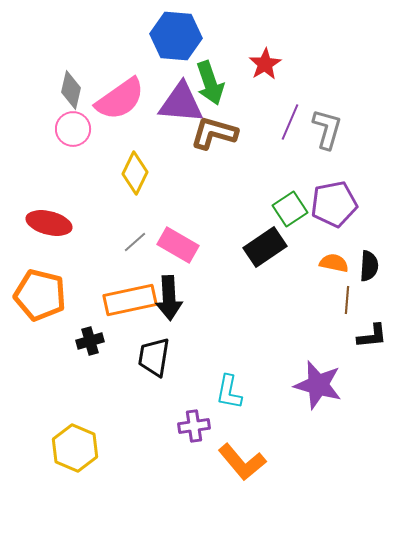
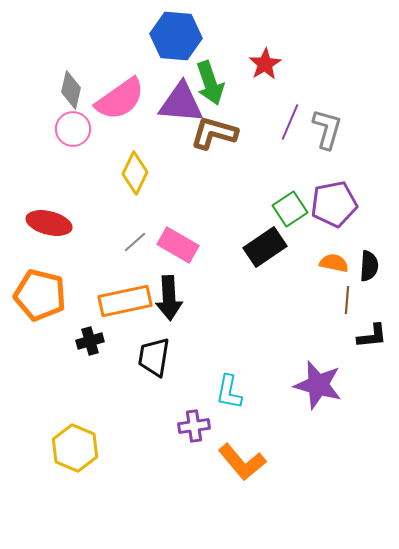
orange rectangle: moved 5 px left, 1 px down
